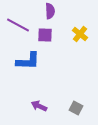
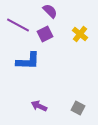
purple semicircle: rotated 42 degrees counterclockwise
purple square: moved 1 px up; rotated 28 degrees counterclockwise
gray square: moved 2 px right
